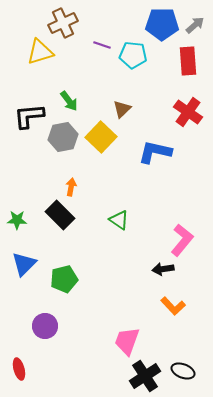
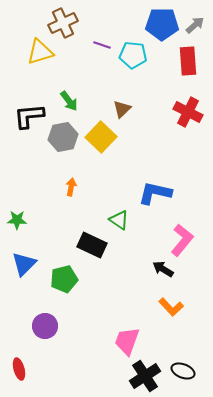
red cross: rotated 8 degrees counterclockwise
blue L-shape: moved 41 px down
black rectangle: moved 32 px right, 30 px down; rotated 20 degrees counterclockwise
black arrow: rotated 40 degrees clockwise
orange L-shape: moved 2 px left, 1 px down
